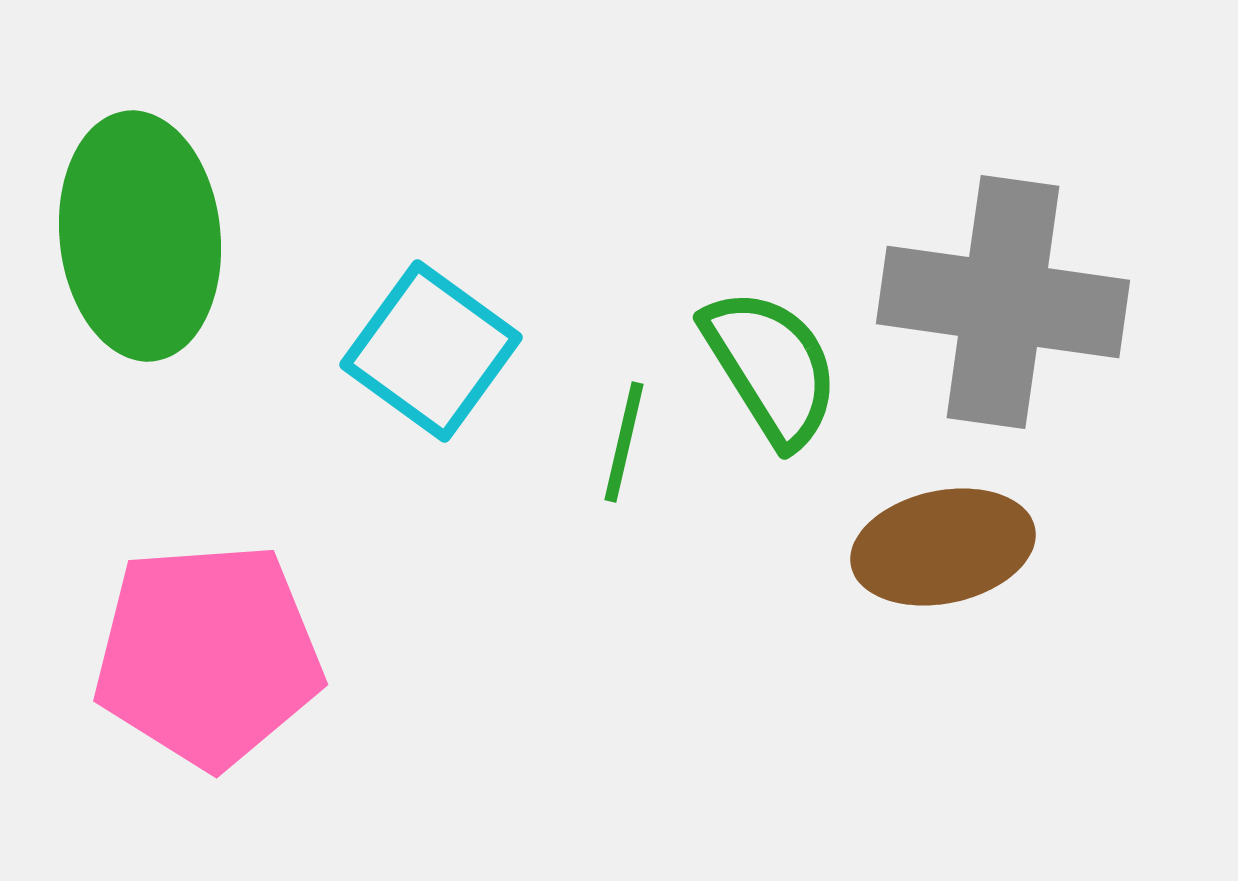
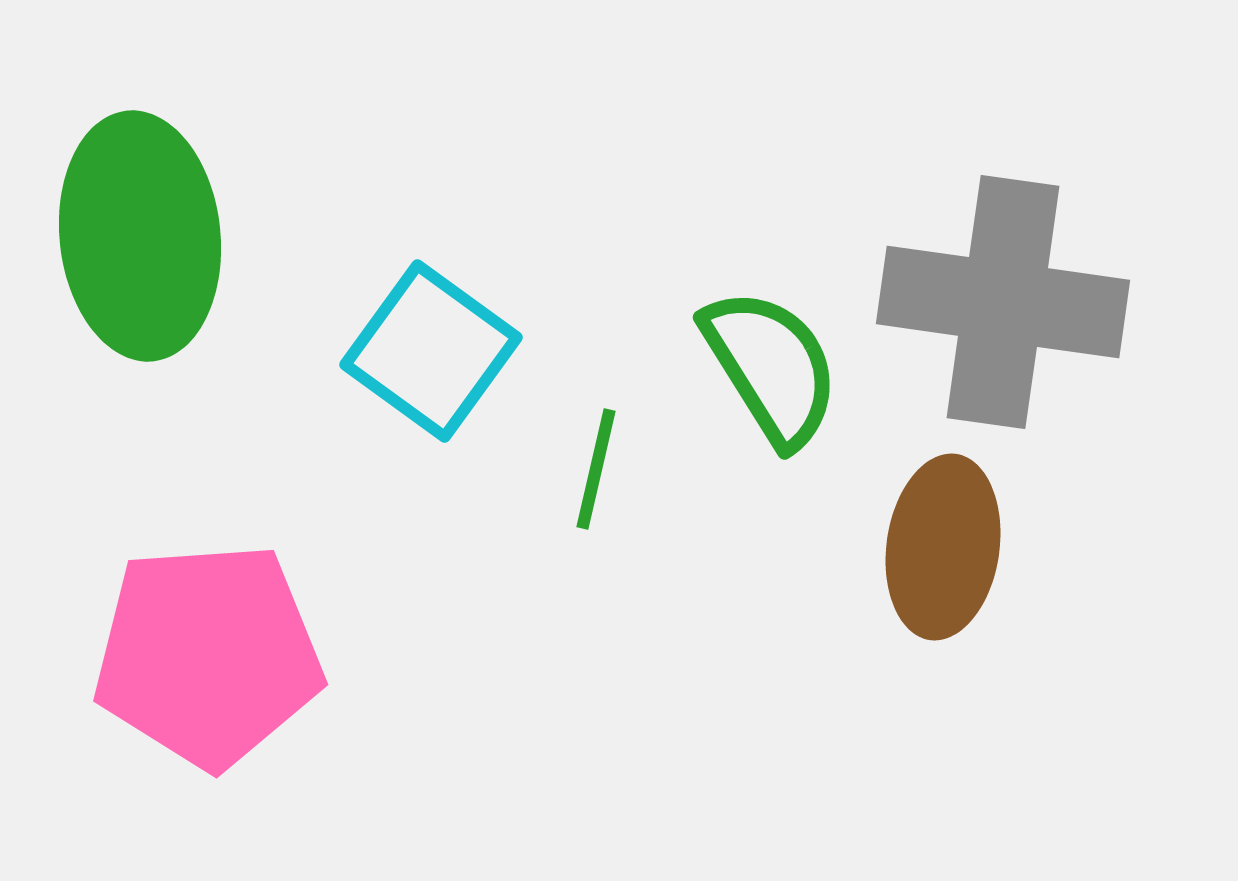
green line: moved 28 px left, 27 px down
brown ellipse: rotated 70 degrees counterclockwise
